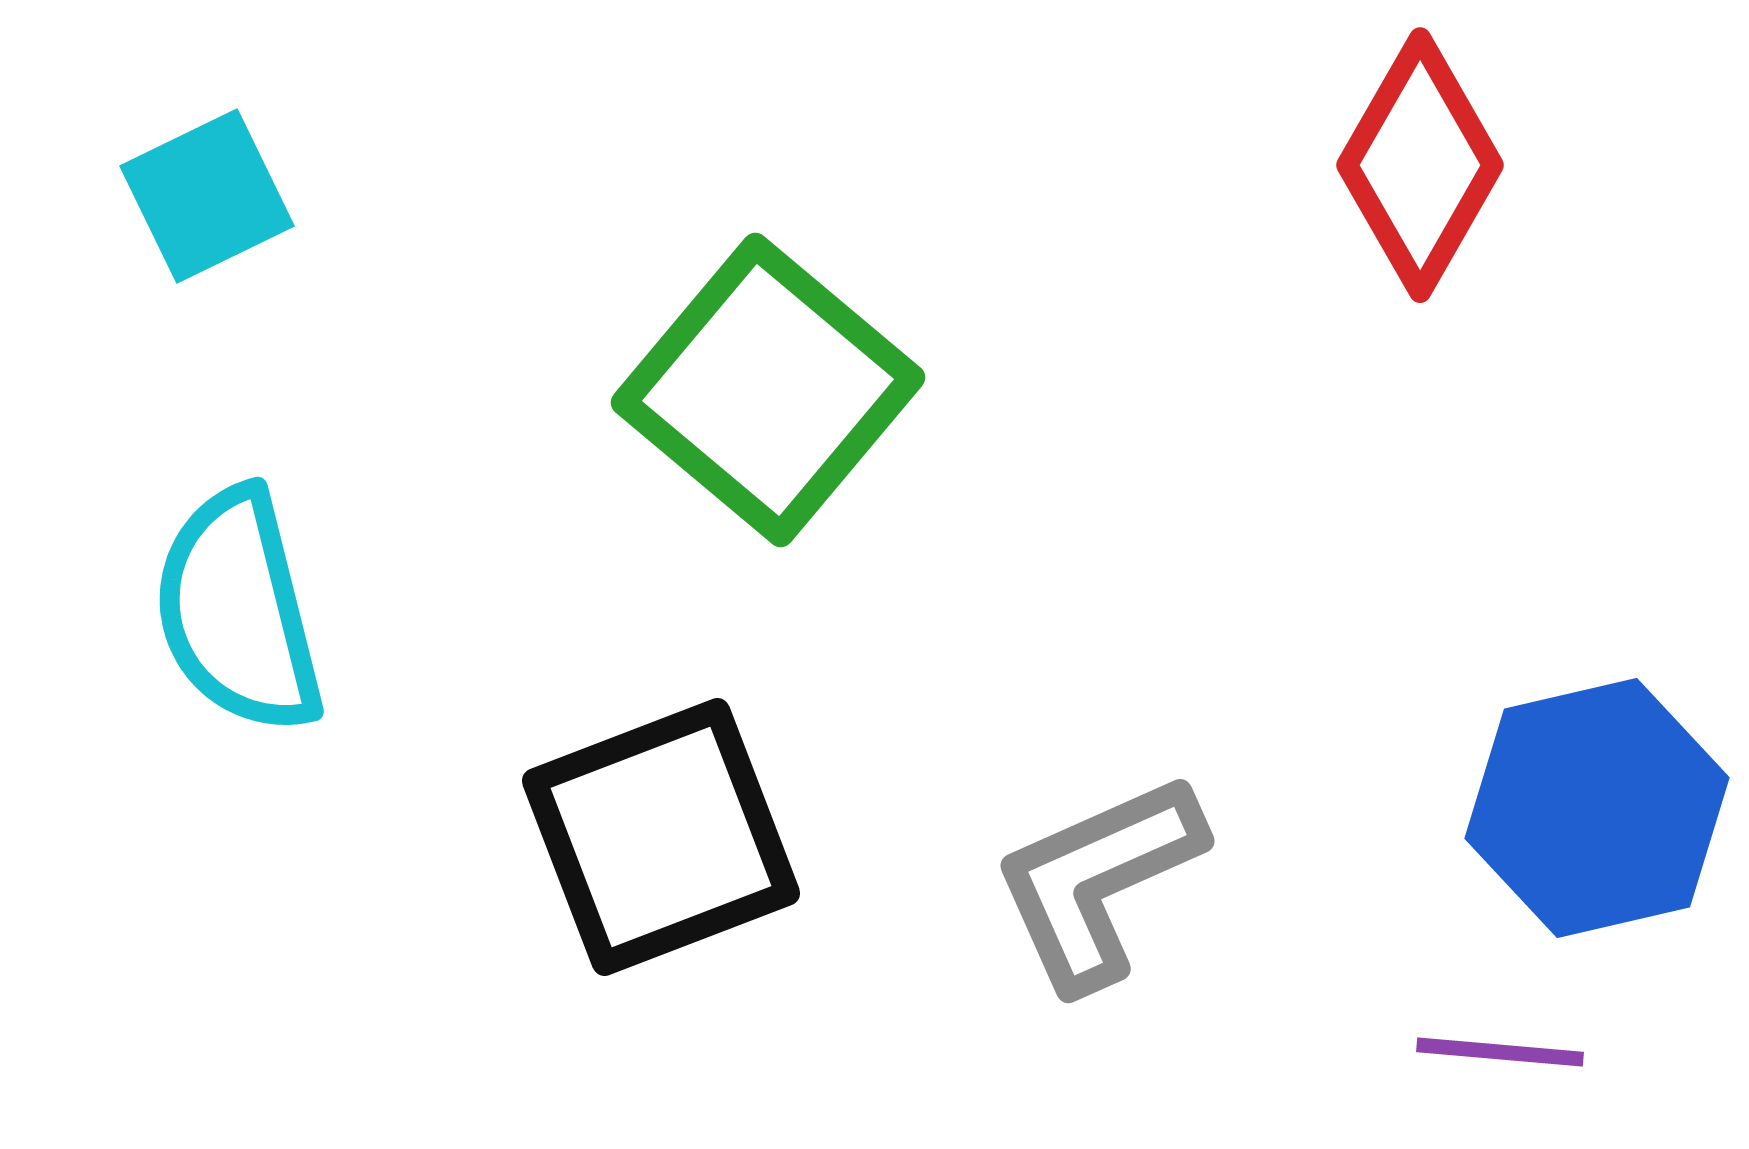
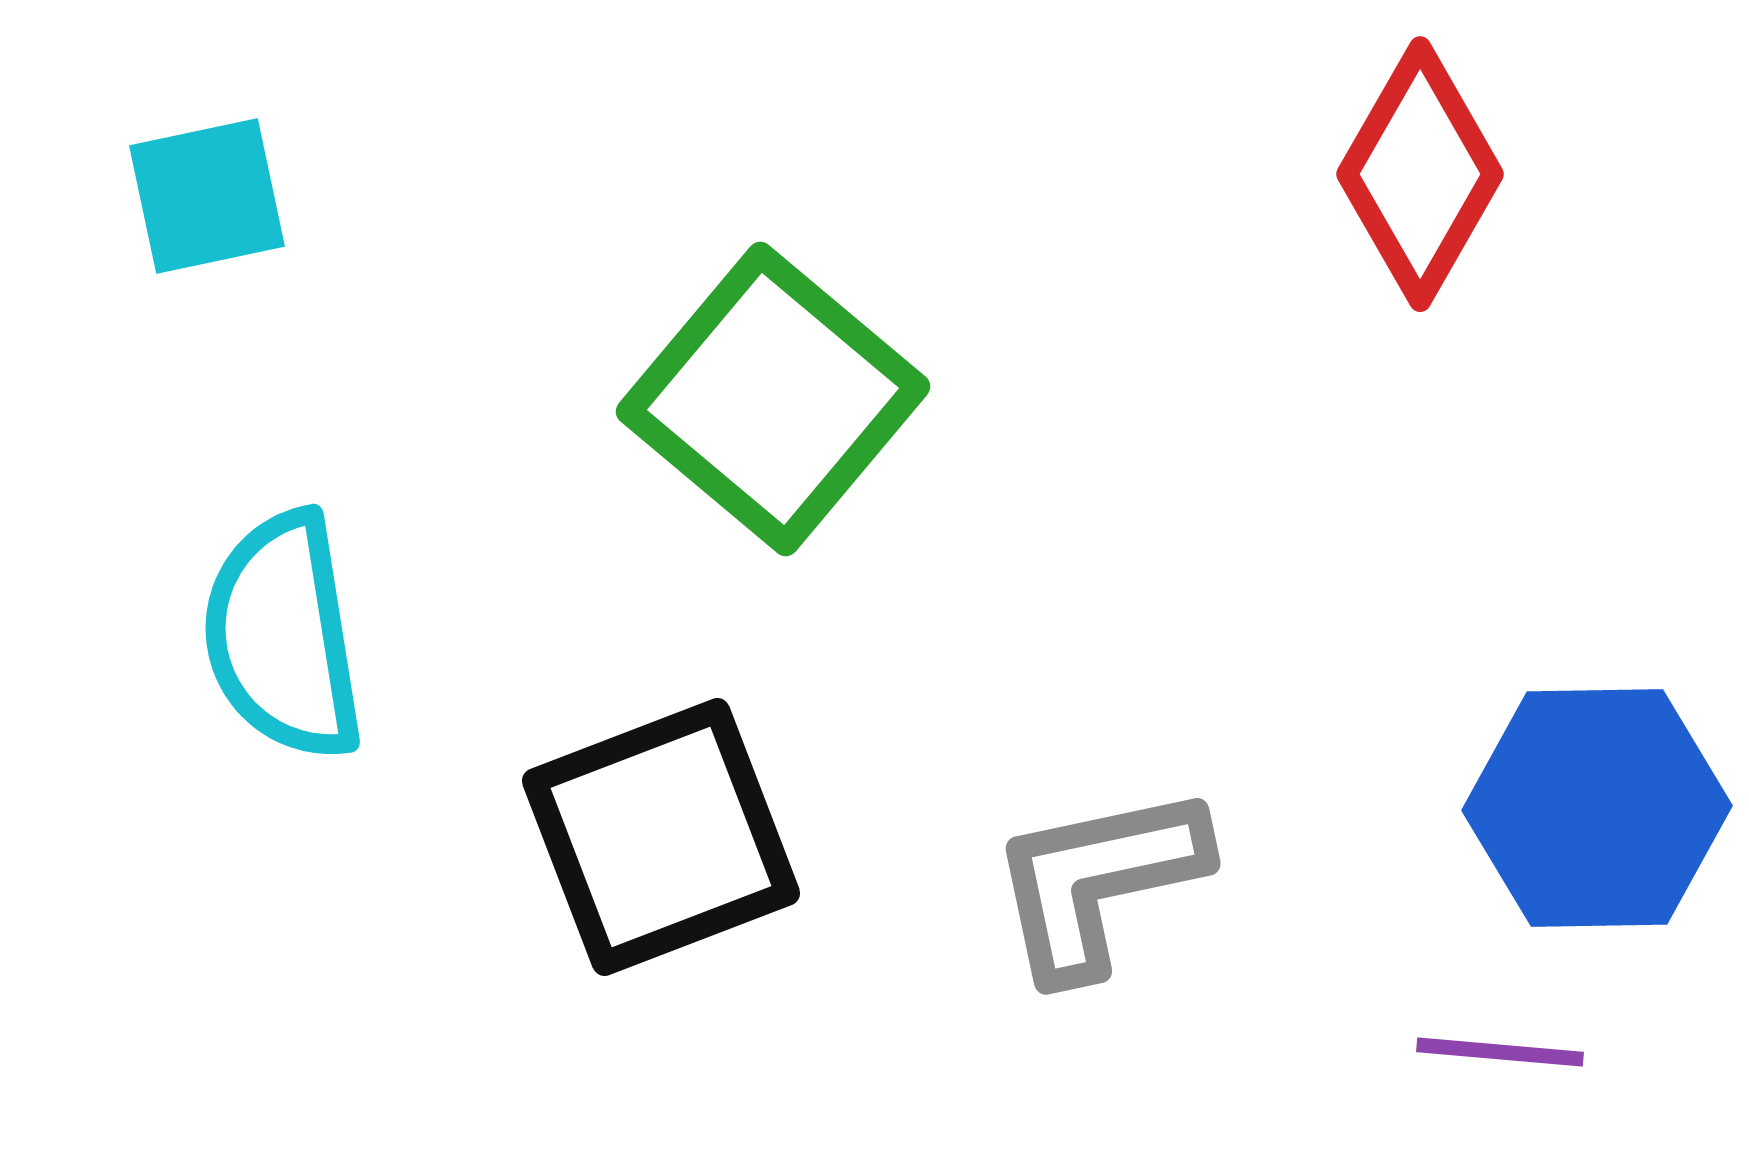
red diamond: moved 9 px down
cyan square: rotated 14 degrees clockwise
green square: moved 5 px right, 9 px down
cyan semicircle: moved 45 px right, 25 px down; rotated 5 degrees clockwise
blue hexagon: rotated 12 degrees clockwise
gray L-shape: rotated 12 degrees clockwise
